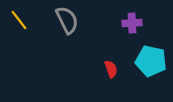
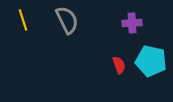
yellow line: moved 4 px right; rotated 20 degrees clockwise
red semicircle: moved 8 px right, 4 px up
